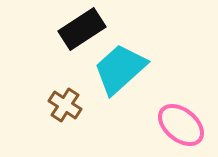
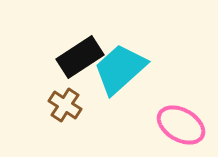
black rectangle: moved 2 px left, 28 px down
pink ellipse: rotated 9 degrees counterclockwise
